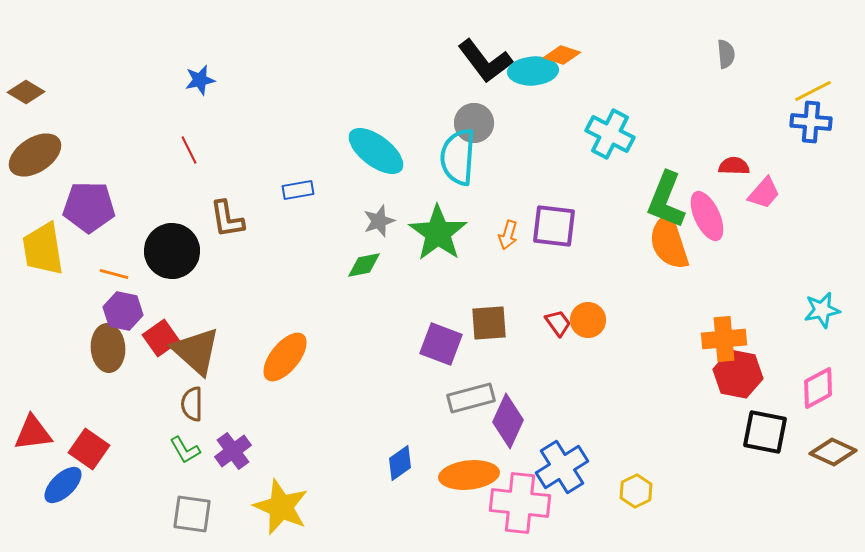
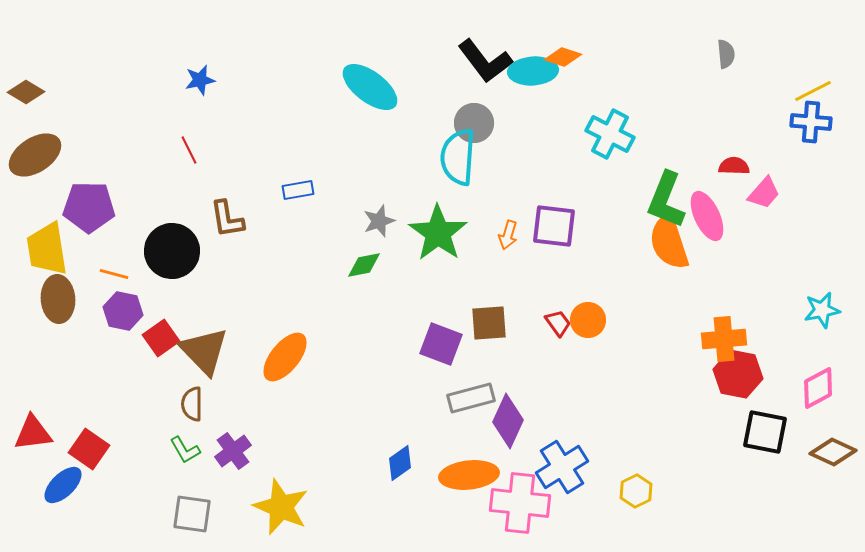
orange diamond at (562, 55): moved 1 px right, 2 px down
cyan ellipse at (376, 151): moved 6 px left, 64 px up
yellow trapezoid at (43, 249): moved 4 px right
brown ellipse at (108, 348): moved 50 px left, 49 px up
brown triangle at (196, 351): moved 8 px right; rotated 4 degrees clockwise
